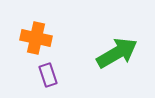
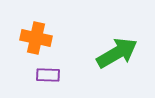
purple rectangle: rotated 70 degrees counterclockwise
